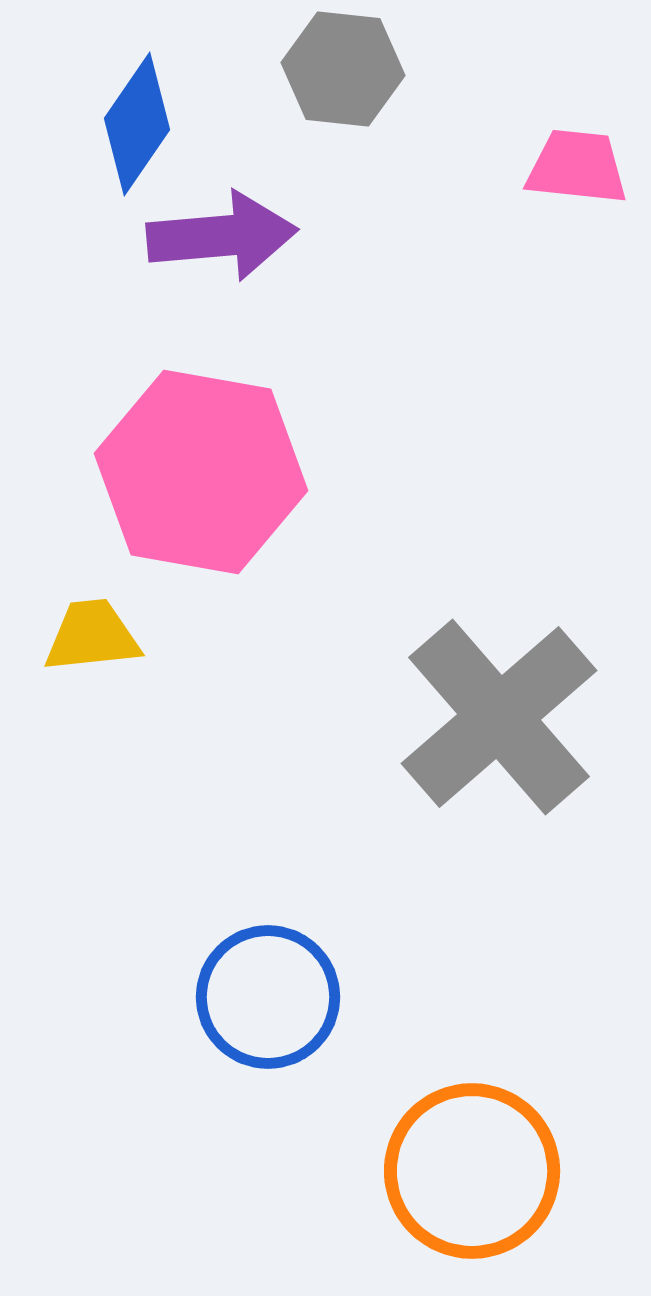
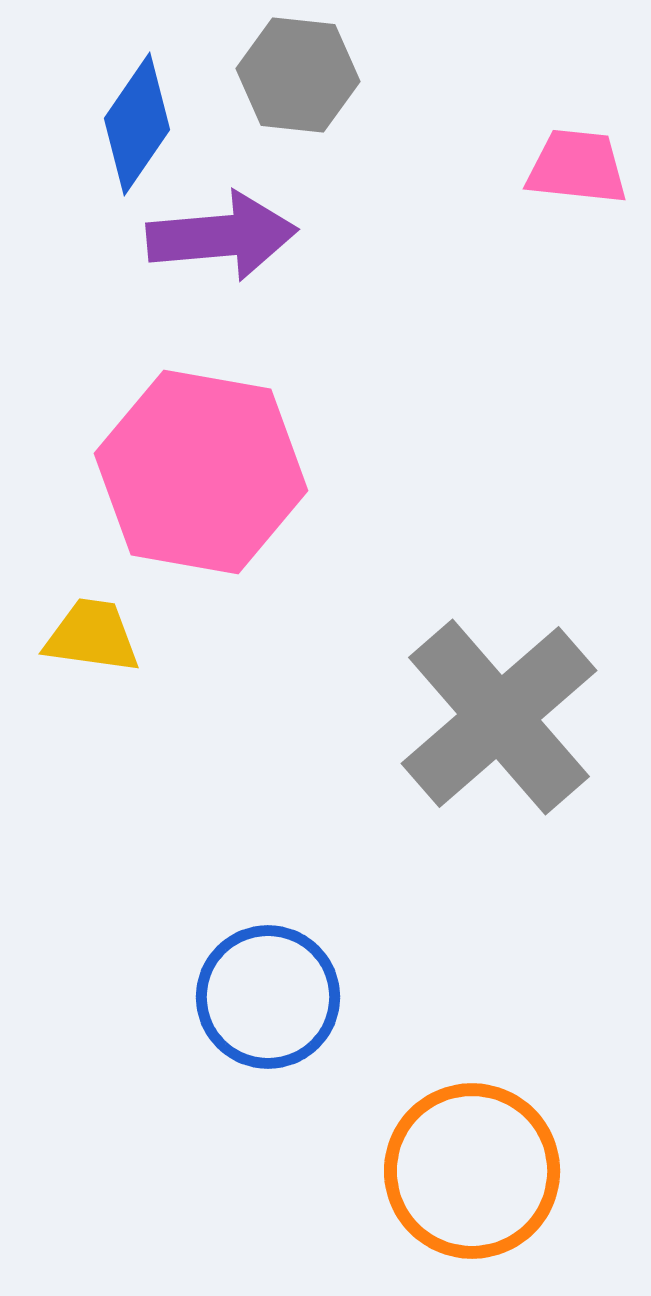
gray hexagon: moved 45 px left, 6 px down
yellow trapezoid: rotated 14 degrees clockwise
